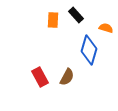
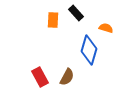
black rectangle: moved 2 px up
